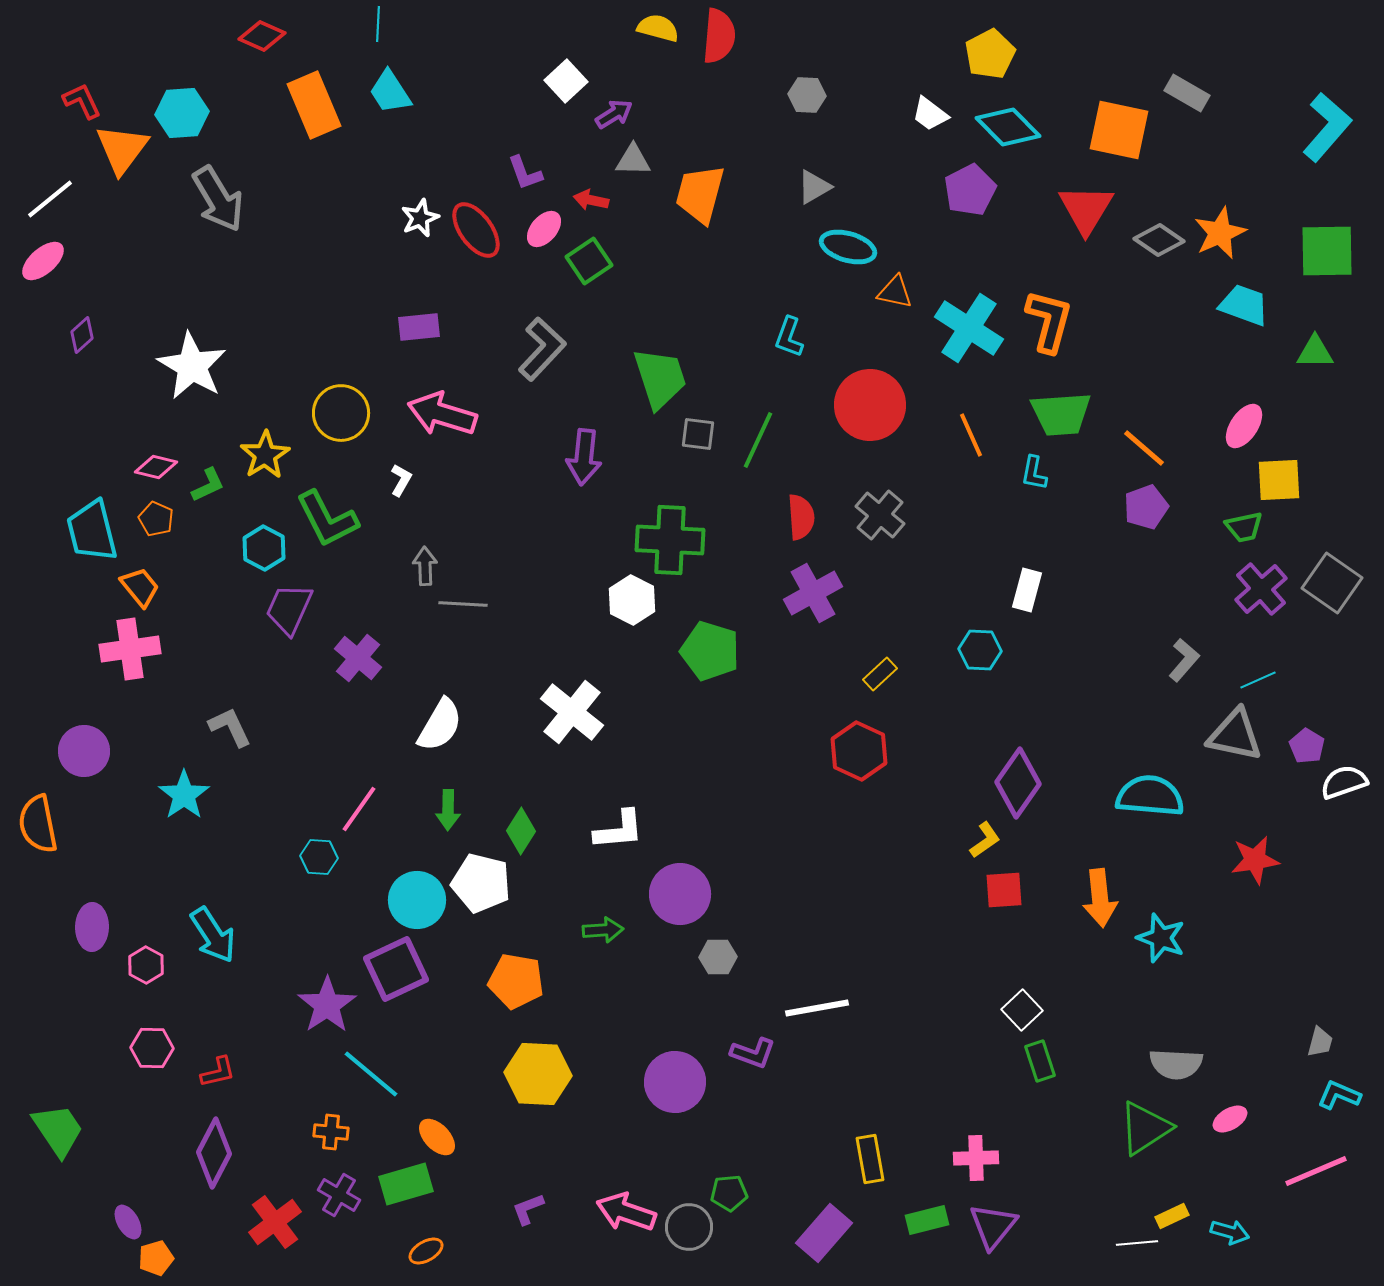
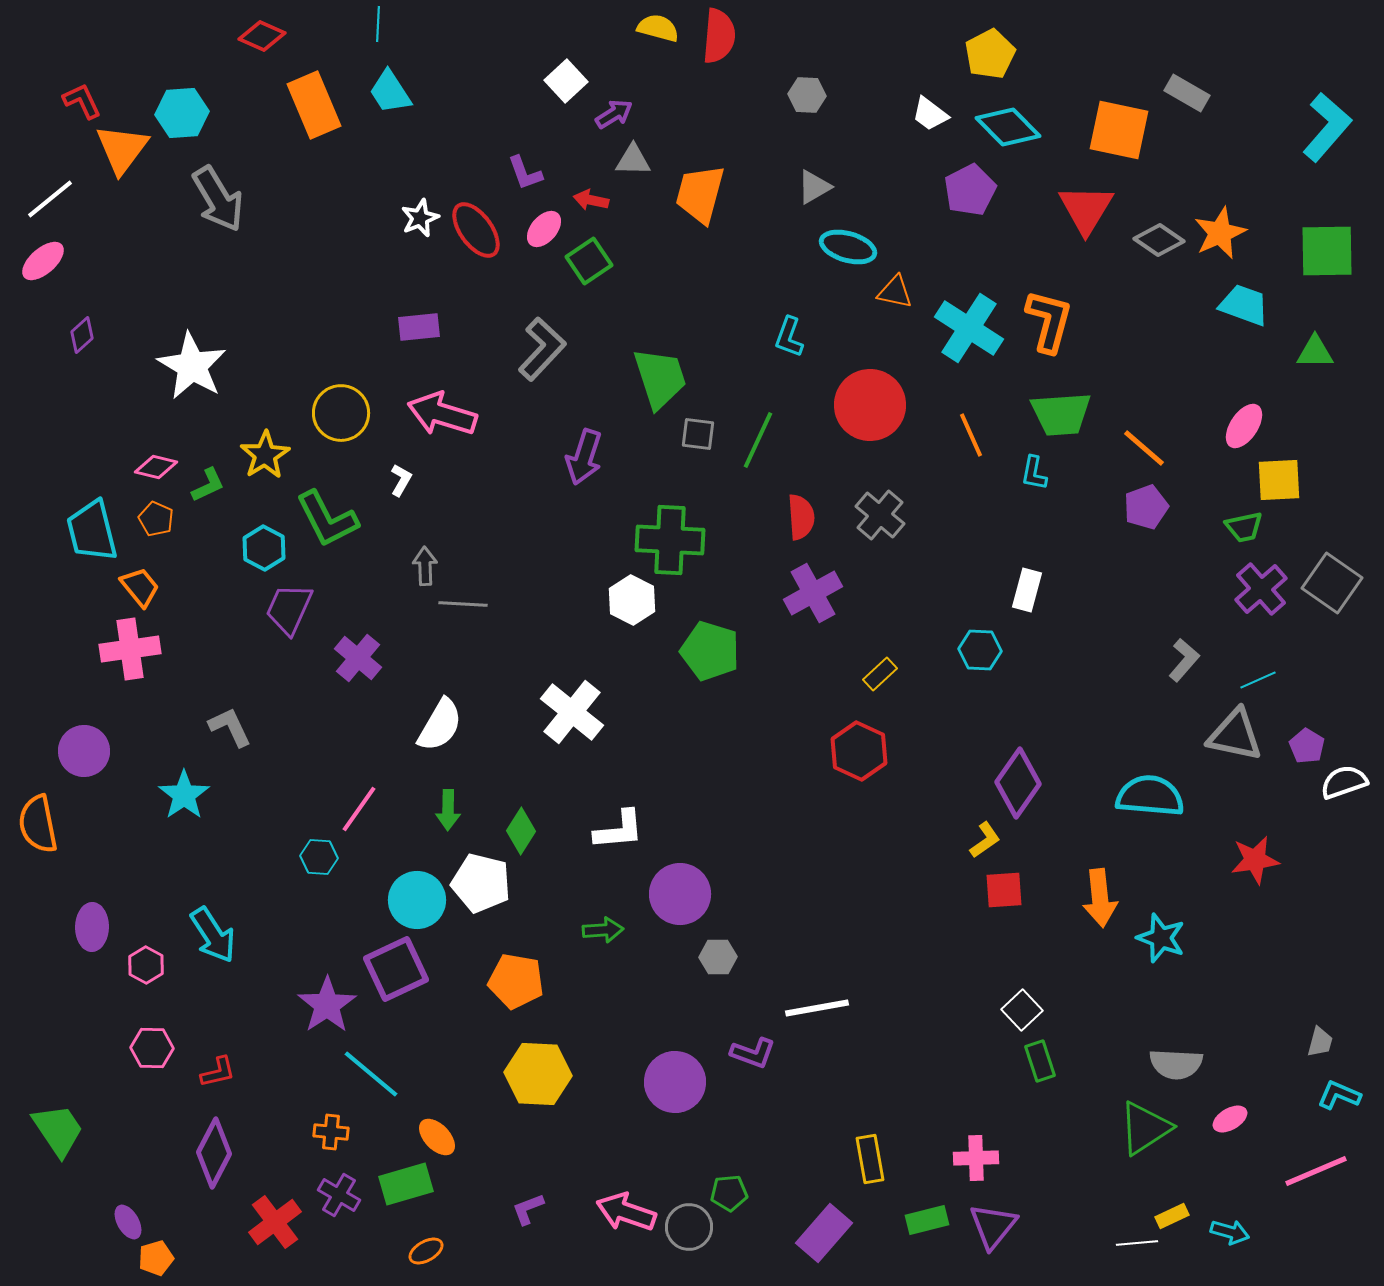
purple arrow at (584, 457): rotated 12 degrees clockwise
